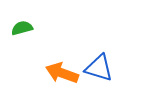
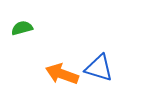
orange arrow: moved 1 px down
